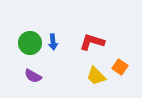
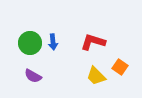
red L-shape: moved 1 px right
